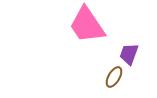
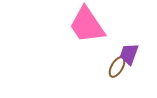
brown ellipse: moved 3 px right, 10 px up
